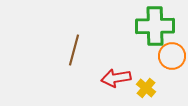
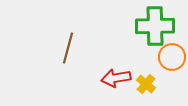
brown line: moved 6 px left, 2 px up
orange circle: moved 1 px down
yellow cross: moved 4 px up
